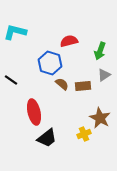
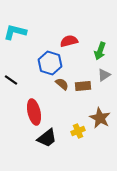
yellow cross: moved 6 px left, 3 px up
